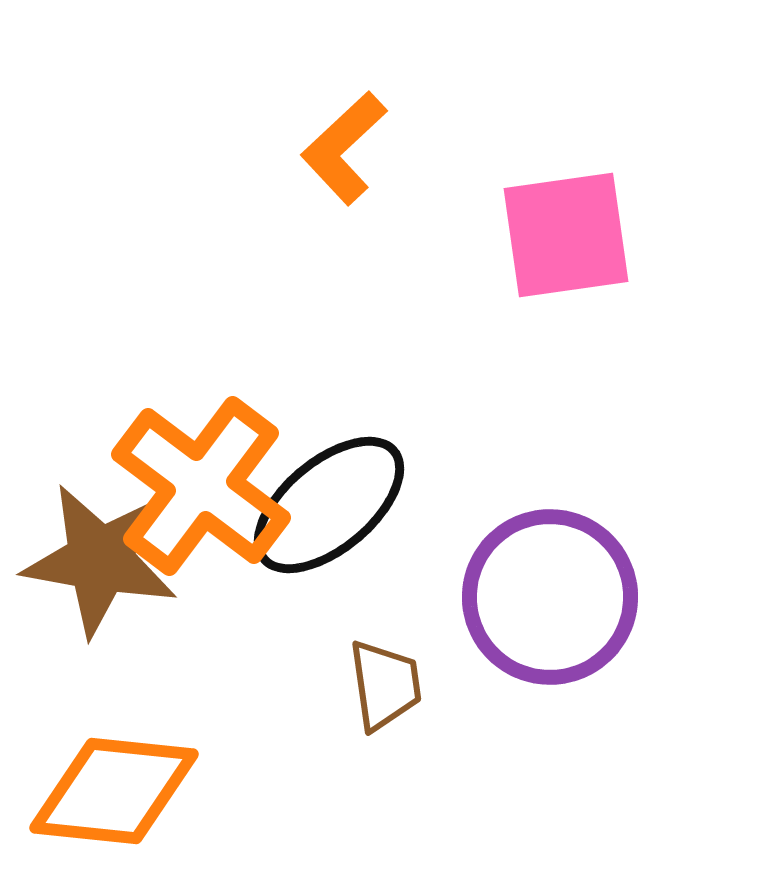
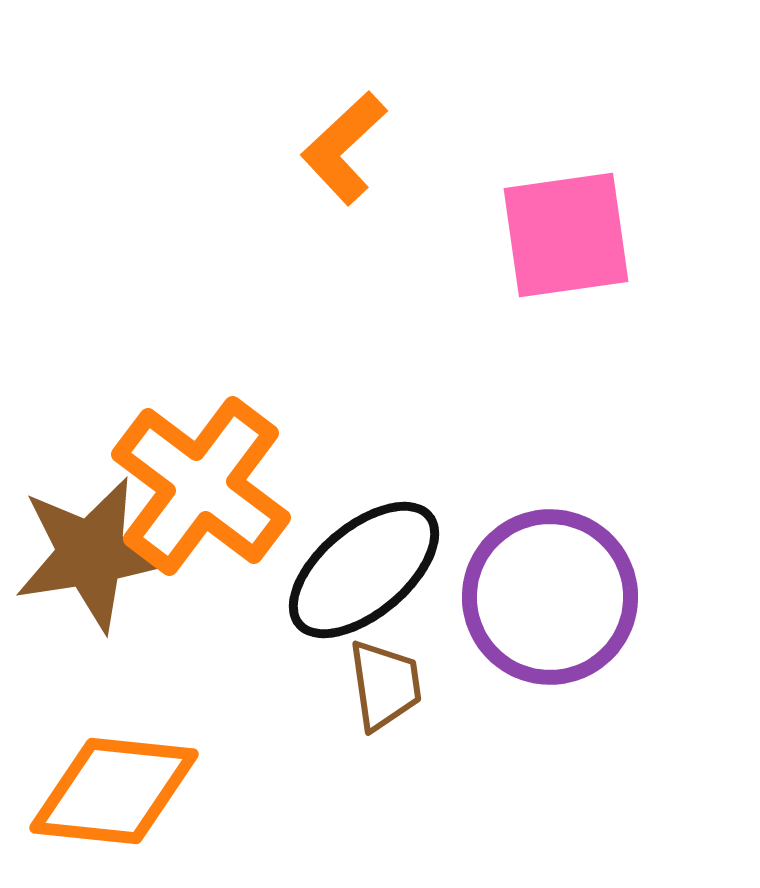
black ellipse: moved 35 px right, 65 px down
brown star: moved 9 px left, 6 px up; rotated 19 degrees counterclockwise
